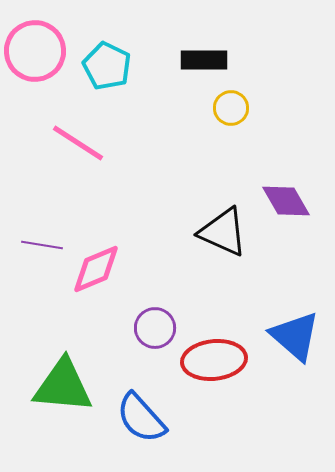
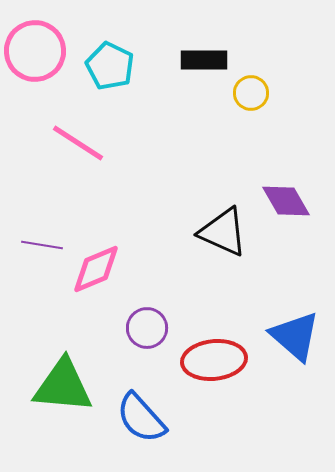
cyan pentagon: moved 3 px right
yellow circle: moved 20 px right, 15 px up
purple circle: moved 8 px left
